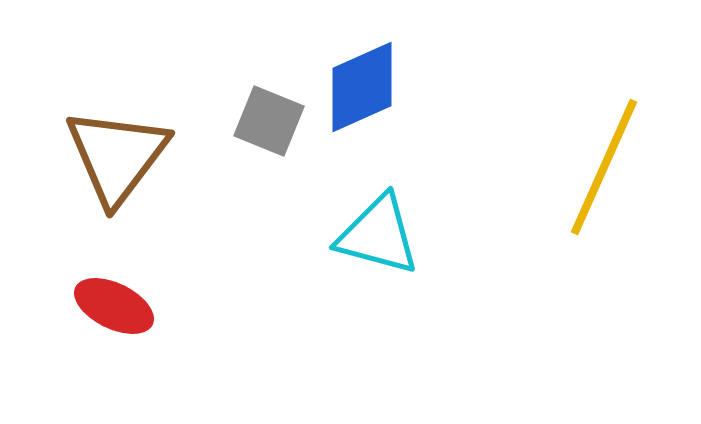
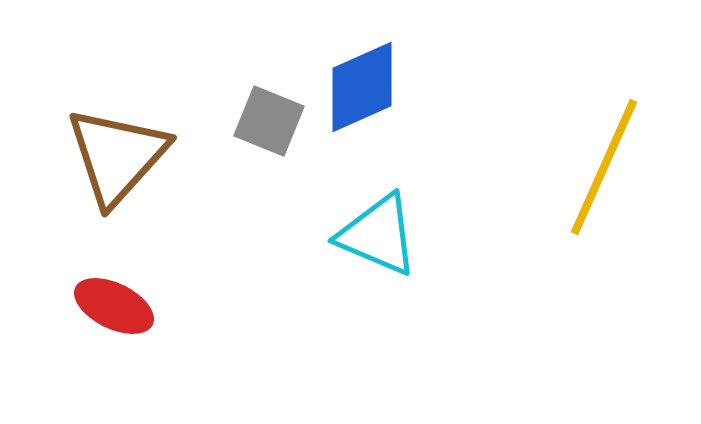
brown triangle: rotated 5 degrees clockwise
cyan triangle: rotated 8 degrees clockwise
